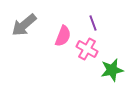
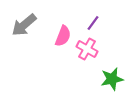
purple line: rotated 56 degrees clockwise
green star: moved 9 px down
